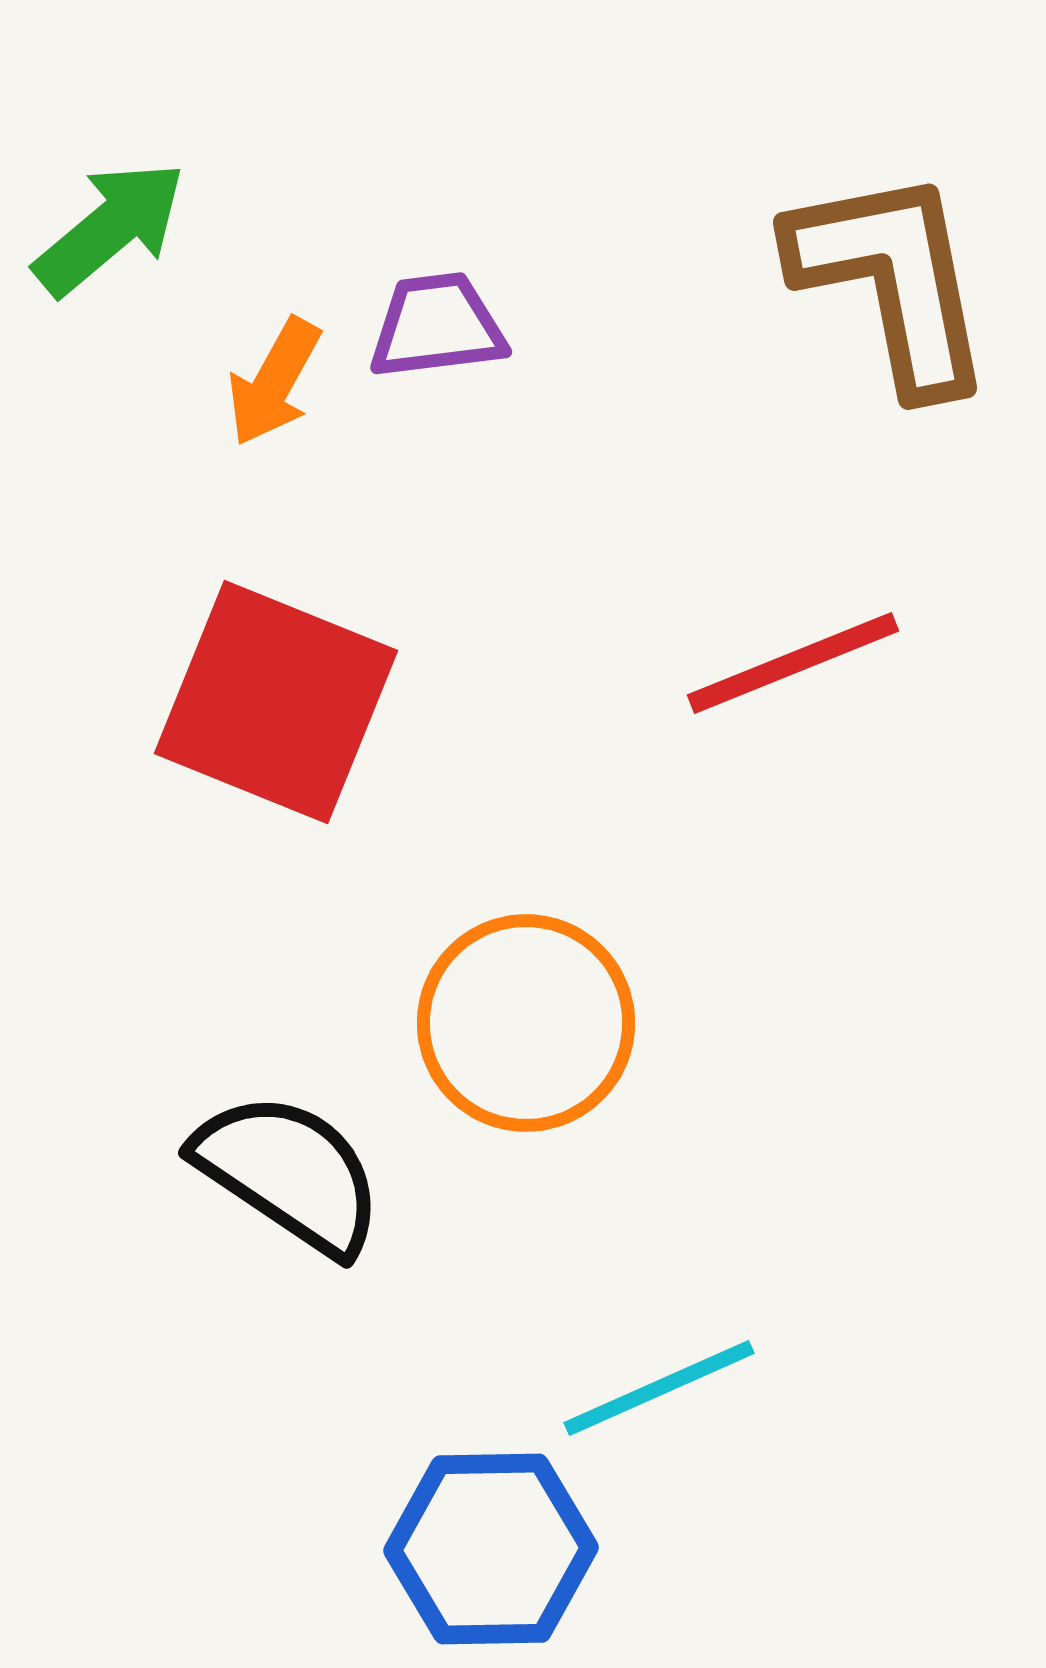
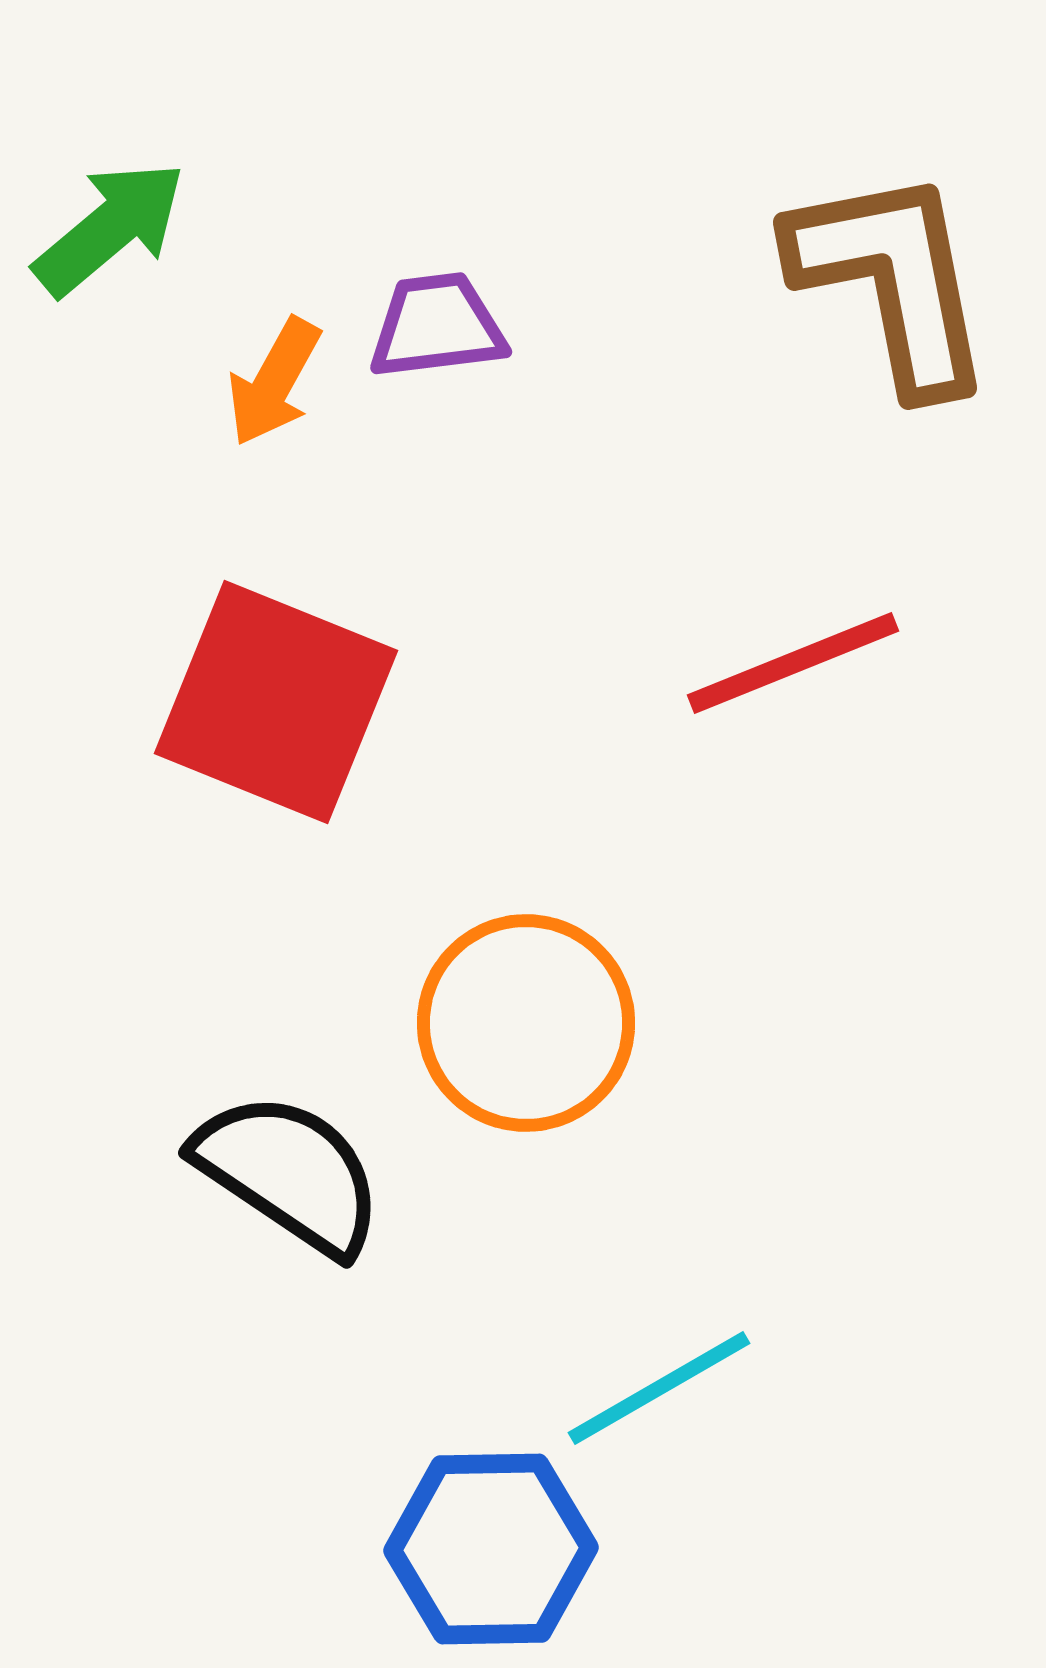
cyan line: rotated 6 degrees counterclockwise
